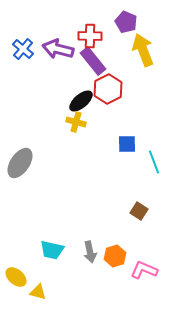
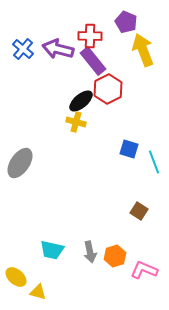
blue square: moved 2 px right, 5 px down; rotated 18 degrees clockwise
